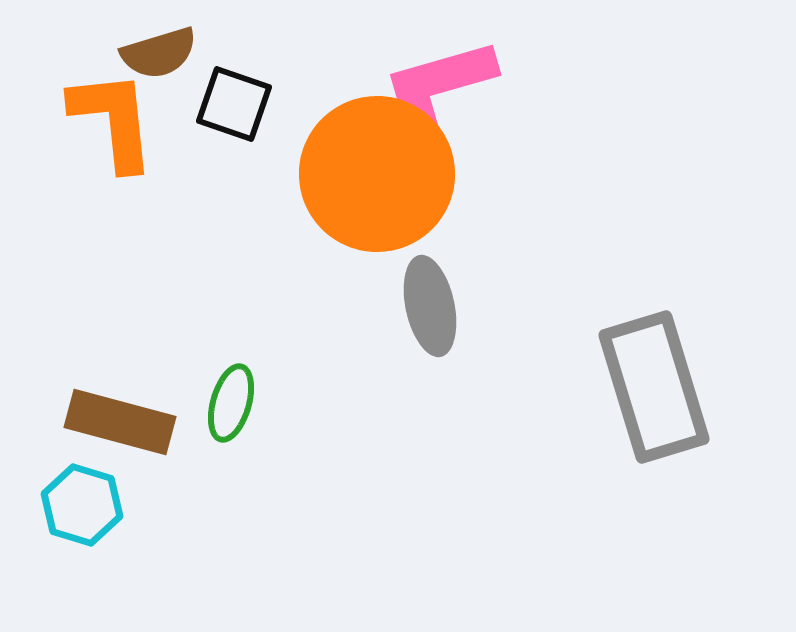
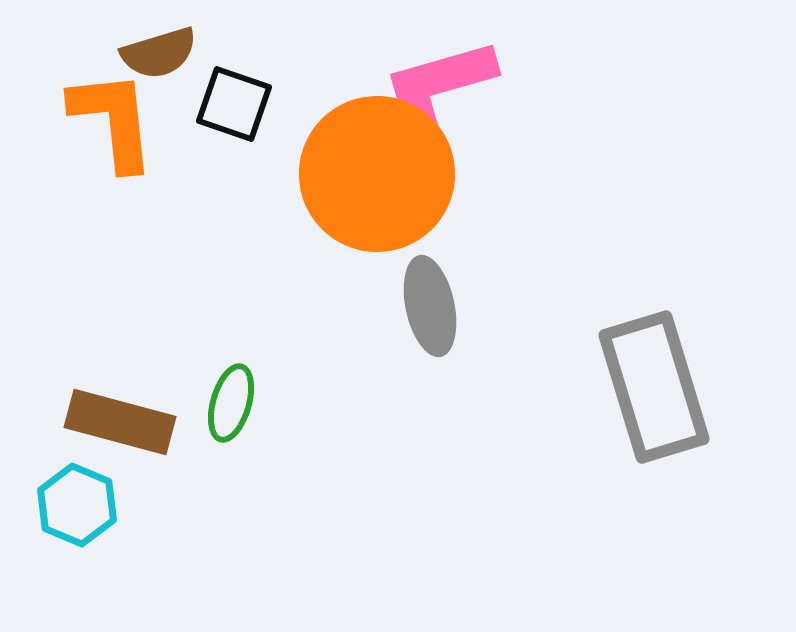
cyan hexagon: moved 5 px left; rotated 6 degrees clockwise
